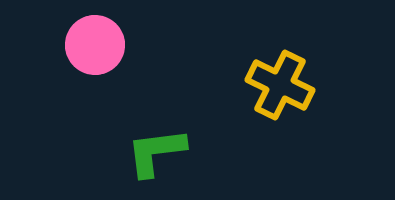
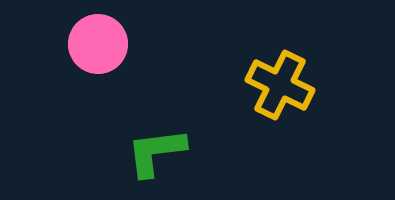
pink circle: moved 3 px right, 1 px up
